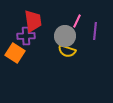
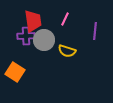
pink line: moved 12 px left, 2 px up
gray circle: moved 21 px left, 4 px down
orange square: moved 19 px down
